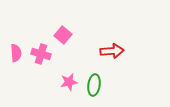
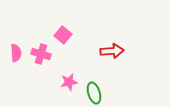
green ellipse: moved 8 px down; rotated 25 degrees counterclockwise
